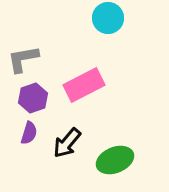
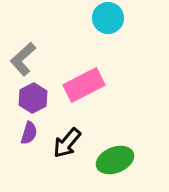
gray L-shape: rotated 32 degrees counterclockwise
purple hexagon: rotated 8 degrees counterclockwise
